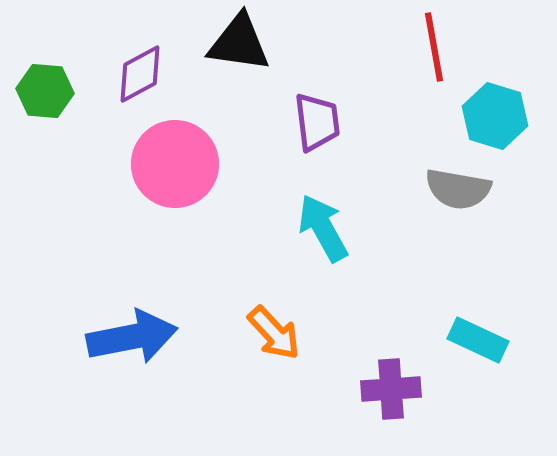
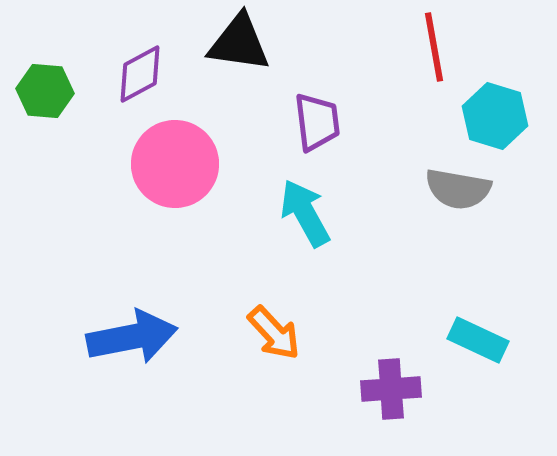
cyan arrow: moved 18 px left, 15 px up
